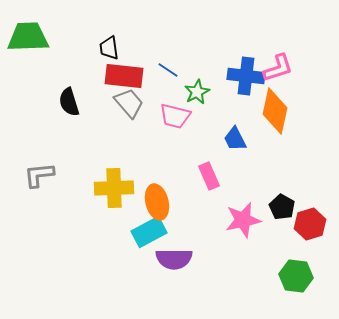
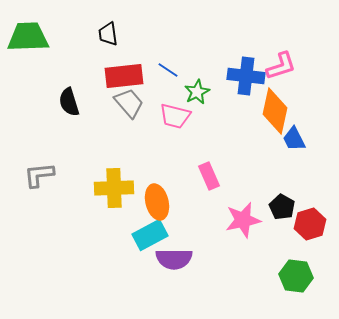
black trapezoid: moved 1 px left, 14 px up
pink L-shape: moved 3 px right, 2 px up
red rectangle: rotated 12 degrees counterclockwise
blue trapezoid: moved 59 px right
cyan rectangle: moved 1 px right, 3 px down
